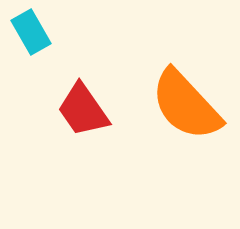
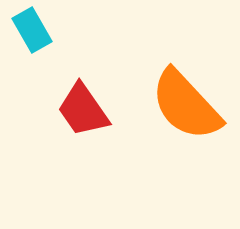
cyan rectangle: moved 1 px right, 2 px up
